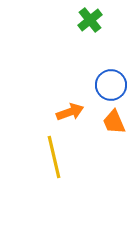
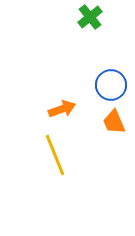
green cross: moved 3 px up
orange arrow: moved 8 px left, 3 px up
yellow line: moved 1 px right, 2 px up; rotated 9 degrees counterclockwise
